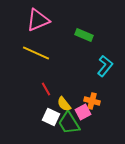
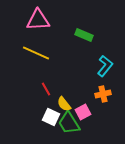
pink triangle: rotated 20 degrees clockwise
orange cross: moved 11 px right, 7 px up; rotated 28 degrees counterclockwise
